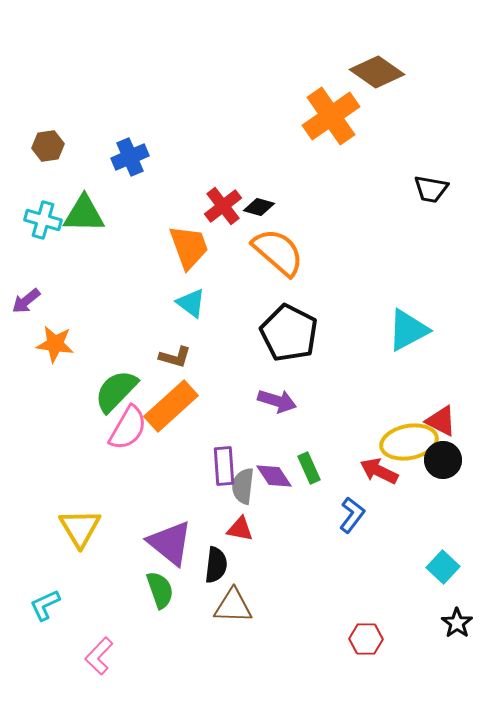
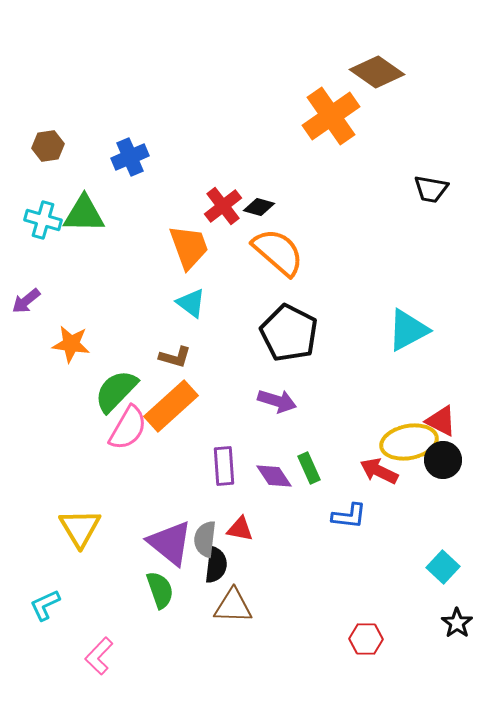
orange star at (55, 344): moved 16 px right
gray semicircle at (243, 486): moved 38 px left, 53 px down
blue L-shape at (352, 515): moved 3 px left, 1 px down; rotated 60 degrees clockwise
